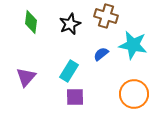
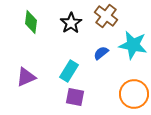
brown cross: rotated 20 degrees clockwise
black star: moved 1 px right, 1 px up; rotated 10 degrees counterclockwise
blue semicircle: moved 1 px up
purple triangle: rotated 25 degrees clockwise
purple square: rotated 12 degrees clockwise
